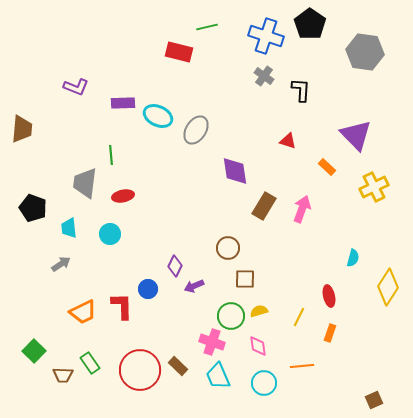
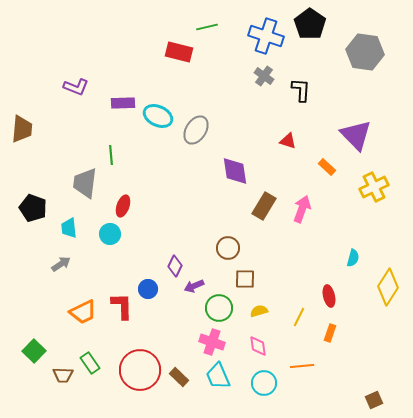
red ellipse at (123, 196): moved 10 px down; rotated 60 degrees counterclockwise
green circle at (231, 316): moved 12 px left, 8 px up
brown rectangle at (178, 366): moved 1 px right, 11 px down
